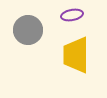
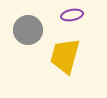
yellow trapezoid: moved 11 px left, 1 px down; rotated 15 degrees clockwise
